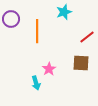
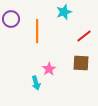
red line: moved 3 px left, 1 px up
